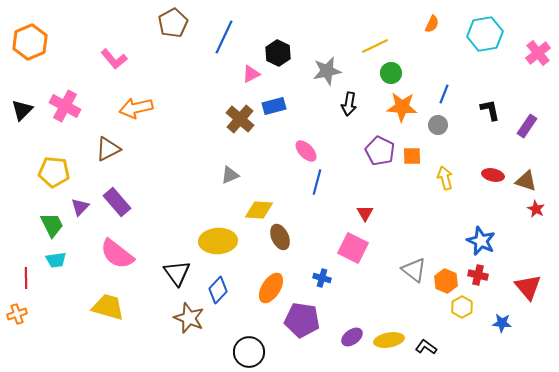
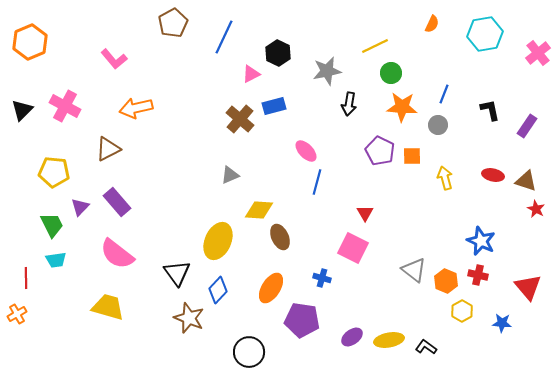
yellow ellipse at (218, 241): rotated 63 degrees counterclockwise
yellow hexagon at (462, 307): moved 4 px down
orange cross at (17, 314): rotated 12 degrees counterclockwise
